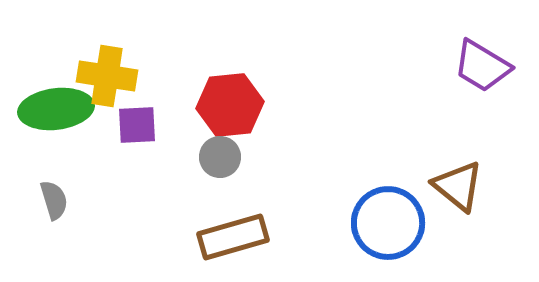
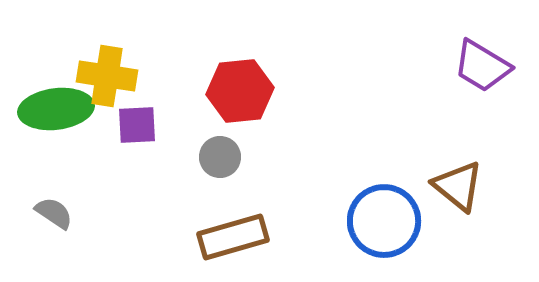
red hexagon: moved 10 px right, 14 px up
gray semicircle: moved 13 px down; rotated 39 degrees counterclockwise
blue circle: moved 4 px left, 2 px up
